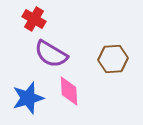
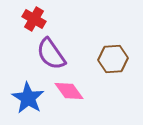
purple semicircle: rotated 24 degrees clockwise
pink diamond: rotated 32 degrees counterclockwise
blue star: rotated 24 degrees counterclockwise
